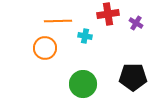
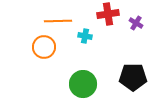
orange circle: moved 1 px left, 1 px up
